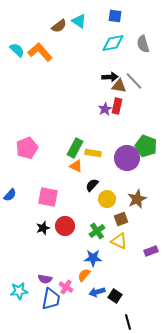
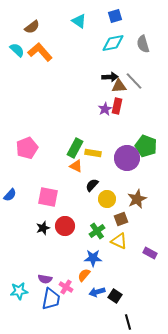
blue square: rotated 24 degrees counterclockwise
brown semicircle: moved 27 px left, 1 px down
brown triangle: rotated 14 degrees counterclockwise
purple rectangle: moved 1 px left, 2 px down; rotated 48 degrees clockwise
